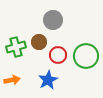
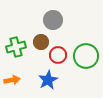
brown circle: moved 2 px right
